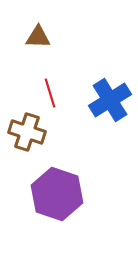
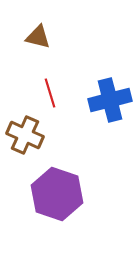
brown triangle: rotated 12 degrees clockwise
blue cross: rotated 18 degrees clockwise
brown cross: moved 2 px left, 3 px down; rotated 6 degrees clockwise
